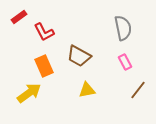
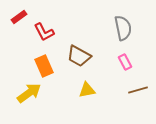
brown line: rotated 36 degrees clockwise
